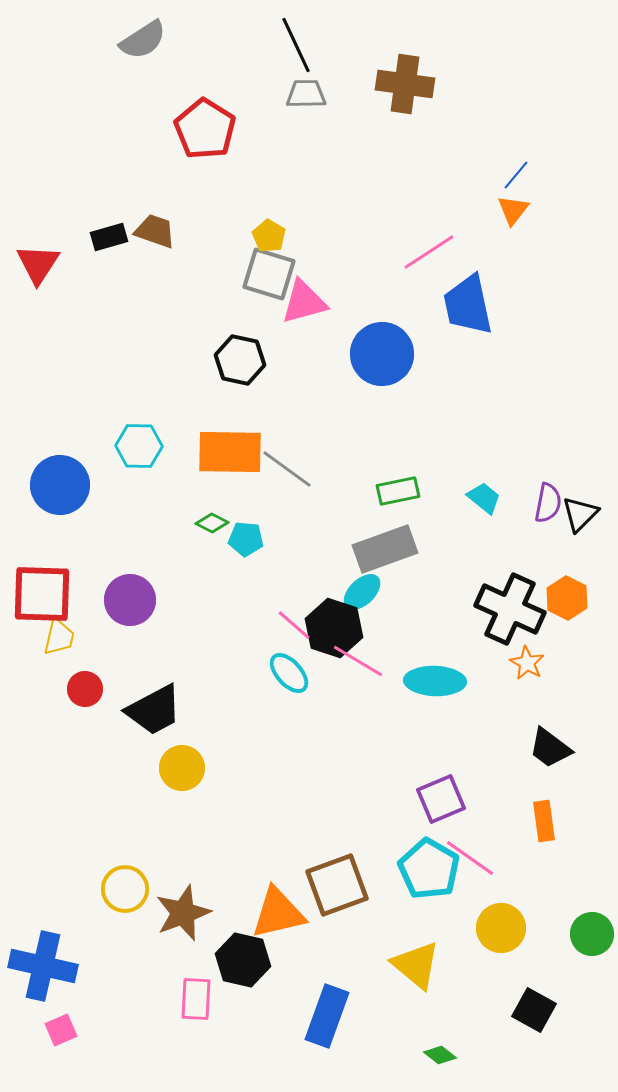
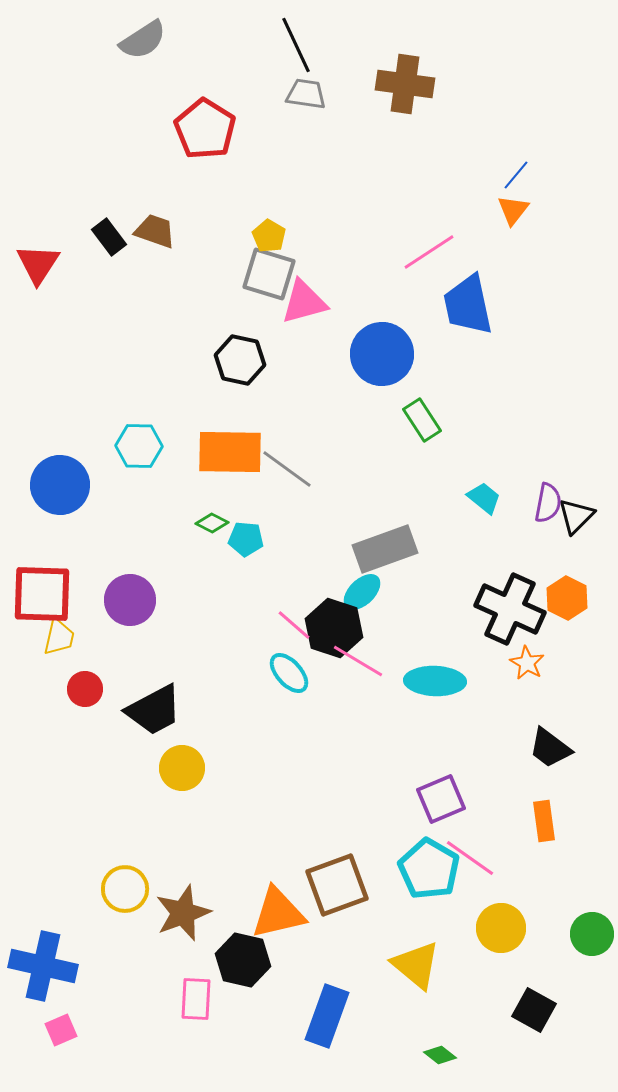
gray trapezoid at (306, 94): rotated 9 degrees clockwise
black rectangle at (109, 237): rotated 69 degrees clockwise
green rectangle at (398, 491): moved 24 px right, 71 px up; rotated 69 degrees clockwise
black triangle at (580, 514): moved 4 px left, 2 px down
